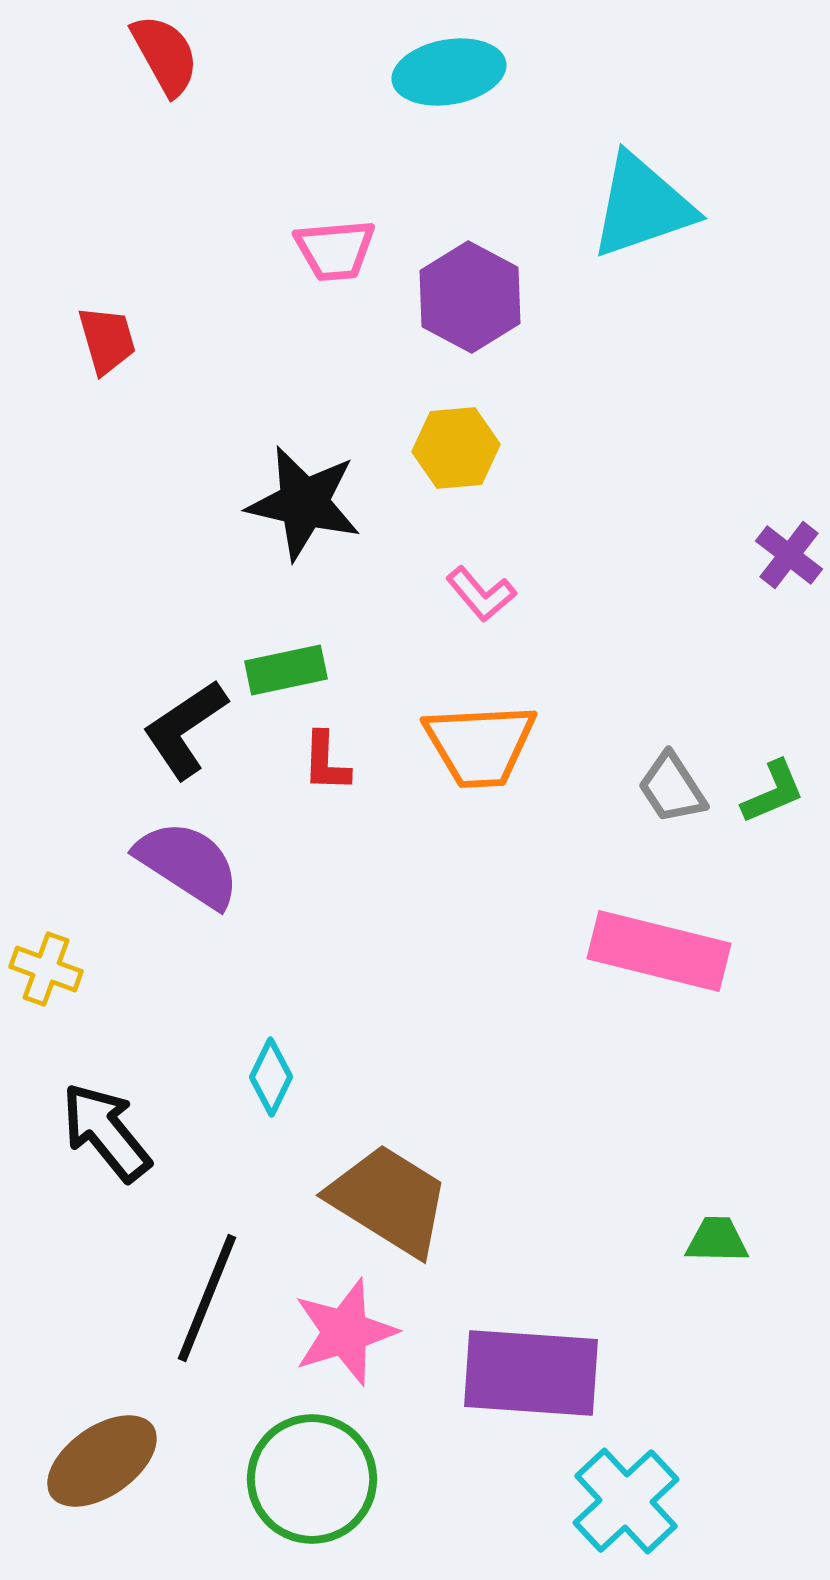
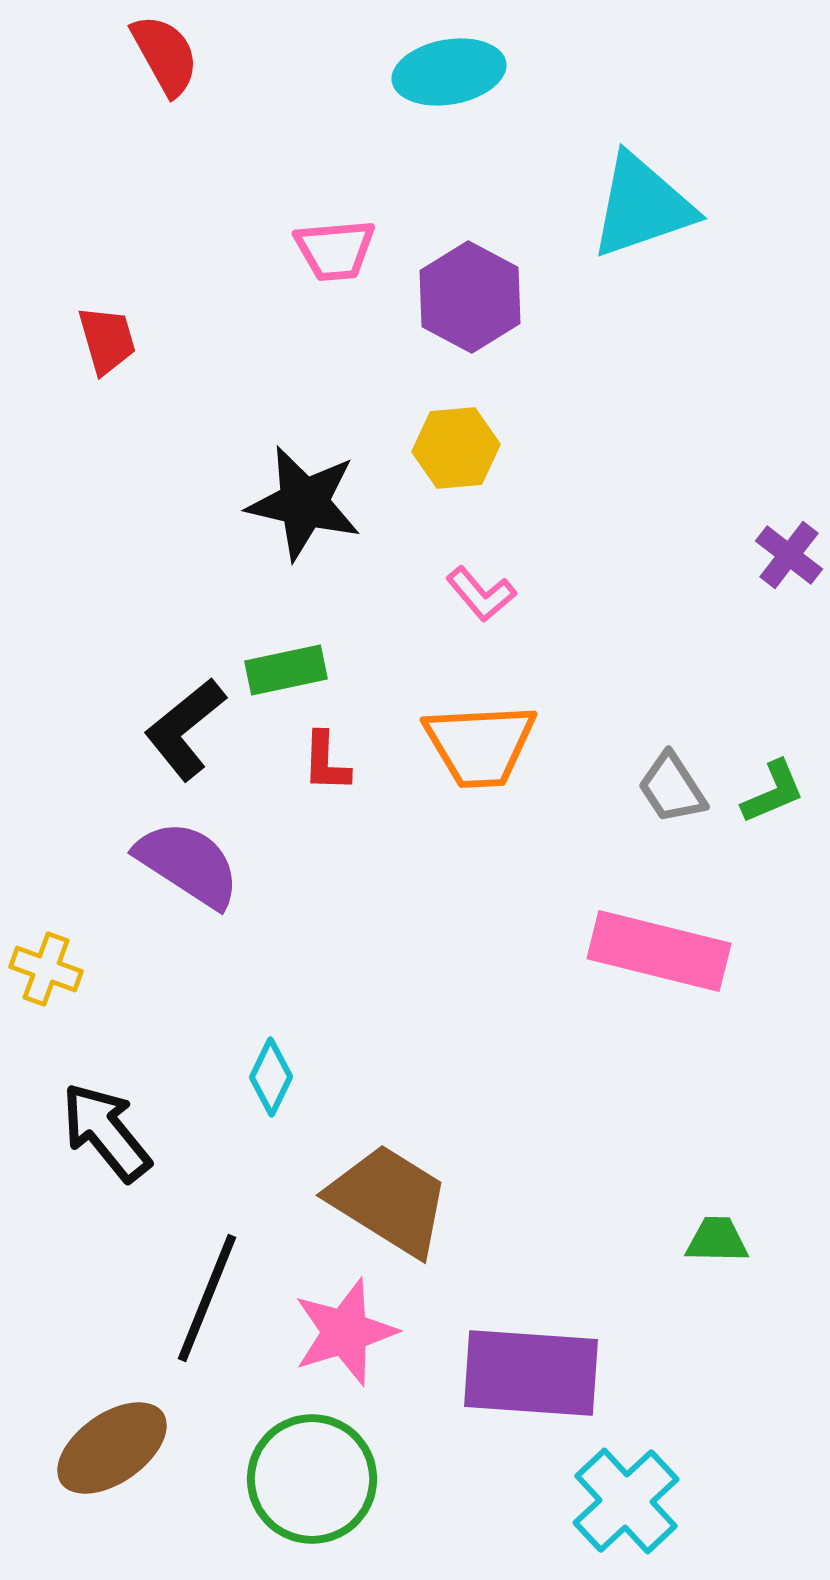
black L-shape: rotated 5 degrees counterclockwise
brown ellipse: moved 10 px right, 13 px up
